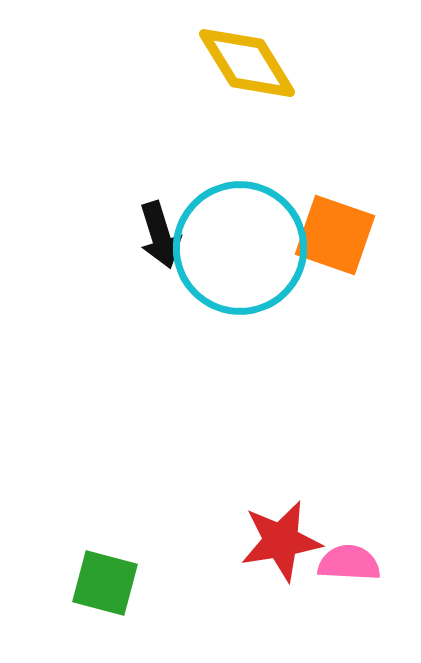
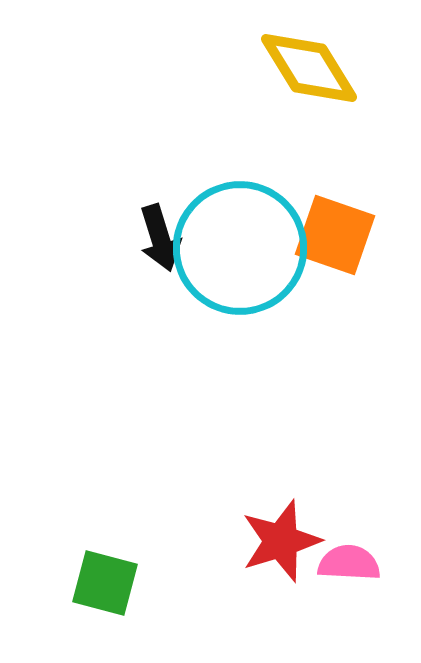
yellow diamond: moved 62 px right, 5 px down
black arrow: moved 3 px down
red star: rotated 8 degrees counterclockwise
